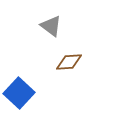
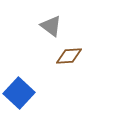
brown diamond: moved 6 px up
